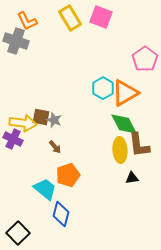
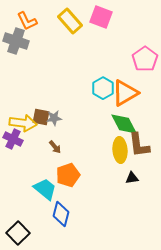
yellow rectangle: moved 3 px down; rotated 10 degrees counterclockwise
gray star: moved 2 px up; rotated 28 degrees counterclockwise
